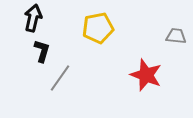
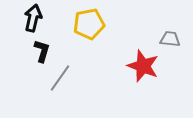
yellow pentagon: moved 9 px left, 4 px up
gray trapezoid: moved 6 px left, 3 px down
red star: moved 3 px left, 9 px up
